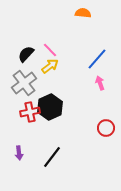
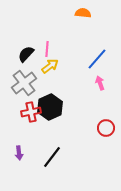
pink line: moved 3 px left, 1 px up; rotated 49 degrees clockwise
red cross: moved 1 px right
